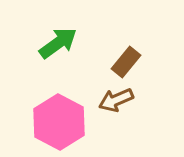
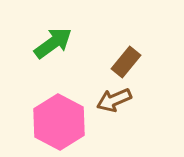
green arrow: moved 5 px left
brown arrow: moved 2 px left
